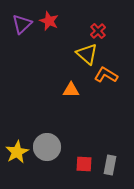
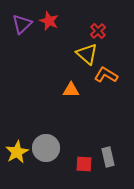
gray circle: moved 1 px left, 1 px down
gray rectangle: moved 2 px left, 8 px up; rotated 24 degrees counterclockwise
